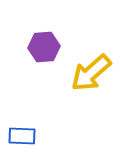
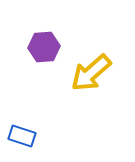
blue rectangle: rotated 16 degrees clockwise
